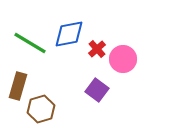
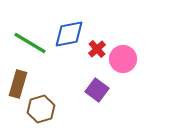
brown rectangle: moved 2 px up
